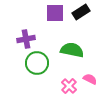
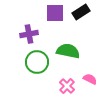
purple cross: moved 3 px right, 5 px up
green semicircle: moved 4 px left, 1 px down
green circle: moved 1 px up
pink cross: moved 2 px left
